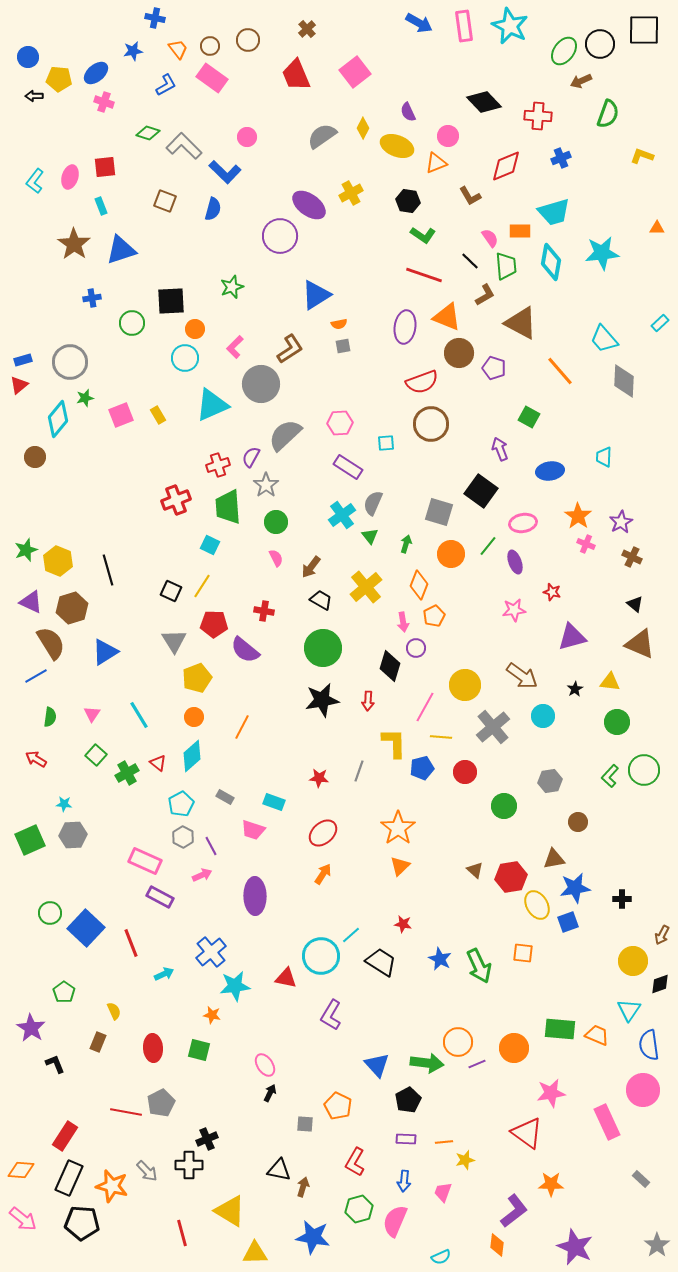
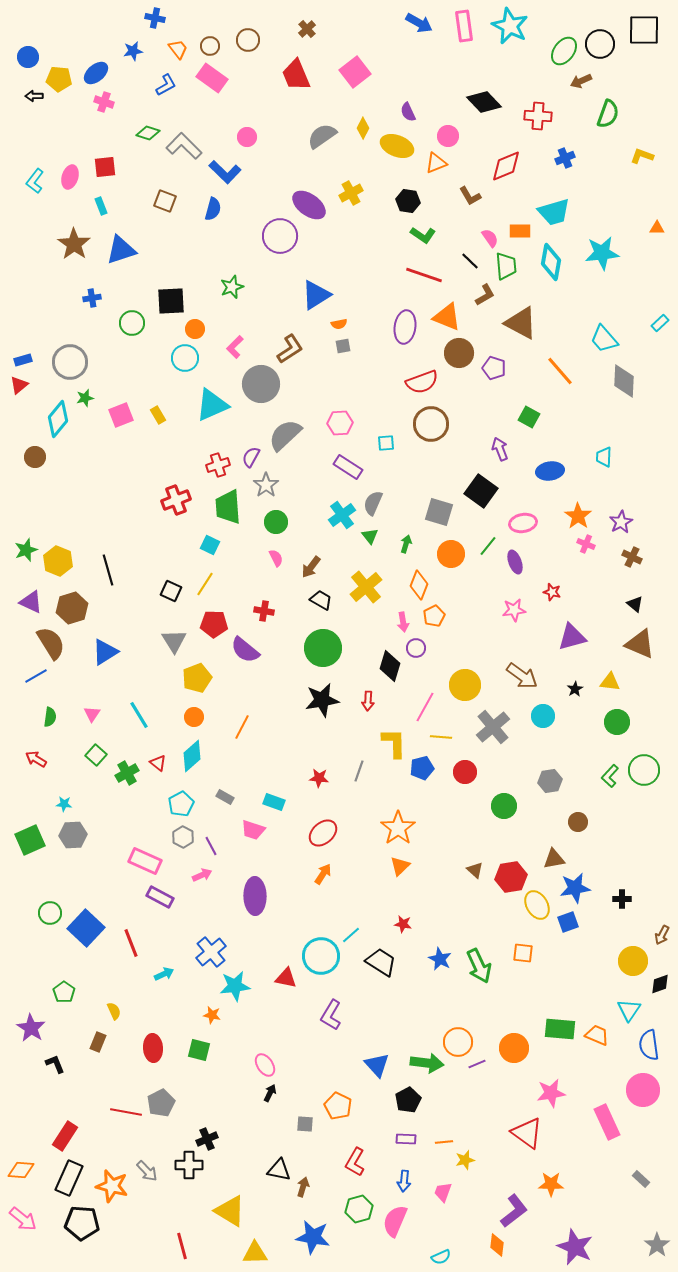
blue cross at (561, 158): moved 4 px right
yellow line at (202, 586): moved 3 px right, 2 px up
red line at (182, 1233): moved 13 px down
